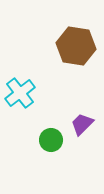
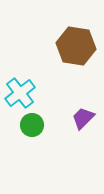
purple trapezoid: moved 1 px right, 6 px up
green circle: moved 19 px left, 15 px up
